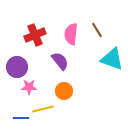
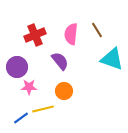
blue line: rotated 35 degrees counterclockwise
